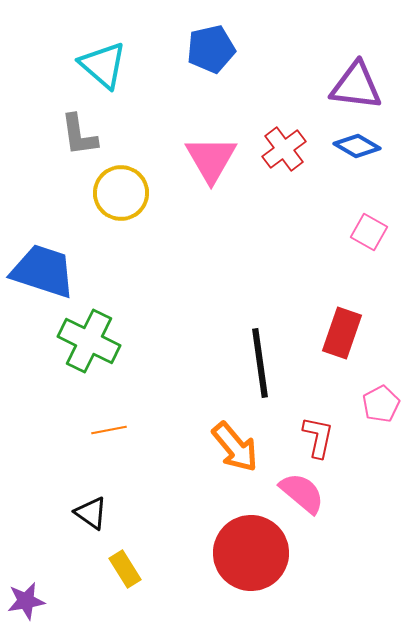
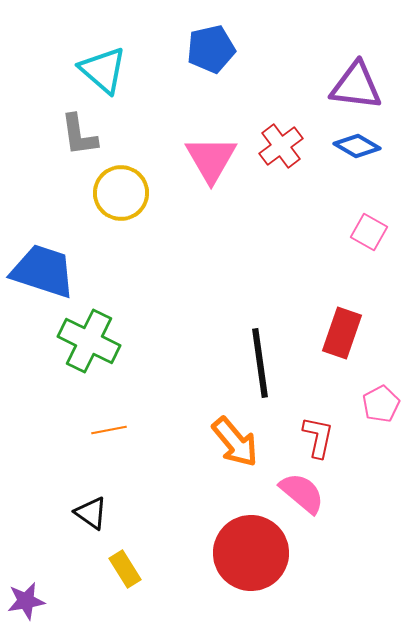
cyan triangle: moved 5 px down
red cross: moved 3 px left, 3 px up
orange arrow: moved 5 px up
